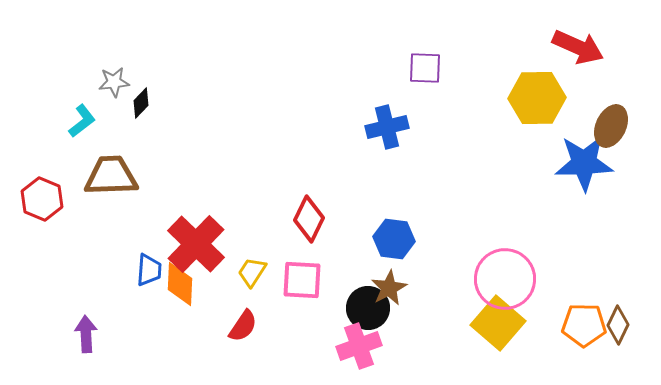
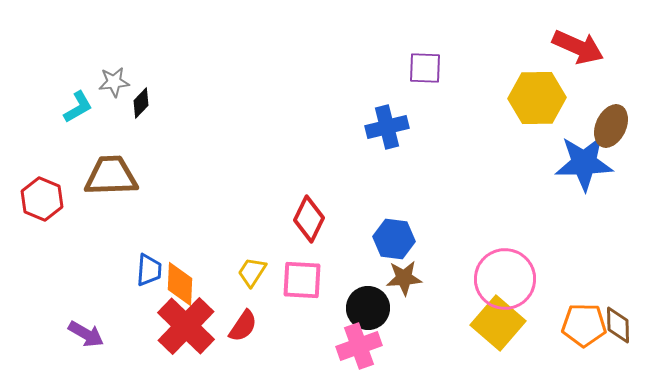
cyan L-shape: moved 4 px left, 14 px up; rotated 8 degrees clockwise
red cross: moved 10 px left, 82 px down
brown star: moved 15 px right, 10 px up; rotated 24 degrees clockwise
brown diamond: rotated 27 degrees counterclockwise
purple arrow: rotated 123 degrees clockwise
